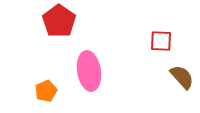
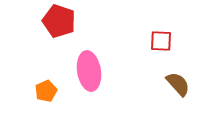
red pentagon: rotated 16 degrees counterclockwise
brown semicircle: moved 4 px left, 7 px down
